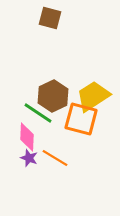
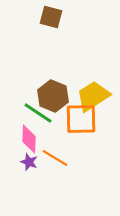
brown square: moved 1 px right, 1 px up
brown hexagon: rotated 12 degrees counterclockwise
orange square: rotated 16 degrees counterclockwise
pink diamond: moved 2 px right, 2 px down
purple star: moved 4 px down
